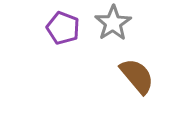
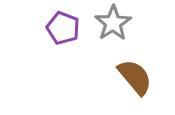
brown semicircle: moved 2 px left, 1 px down
